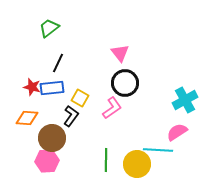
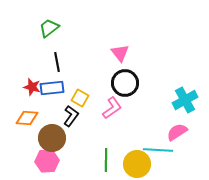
black line: moved 1 px left, 1 px up; rotated 36 degrees counterclockwise
